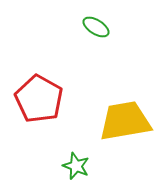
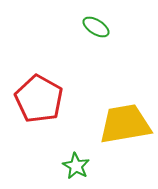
yellow trapezoid: moved 3 px down
green star: rotated 8 degrees clockwise
